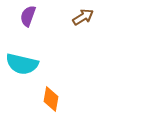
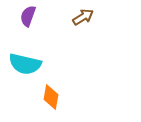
cyan semicircle: moved 3 px right
orange diamond: moved 2 px up
